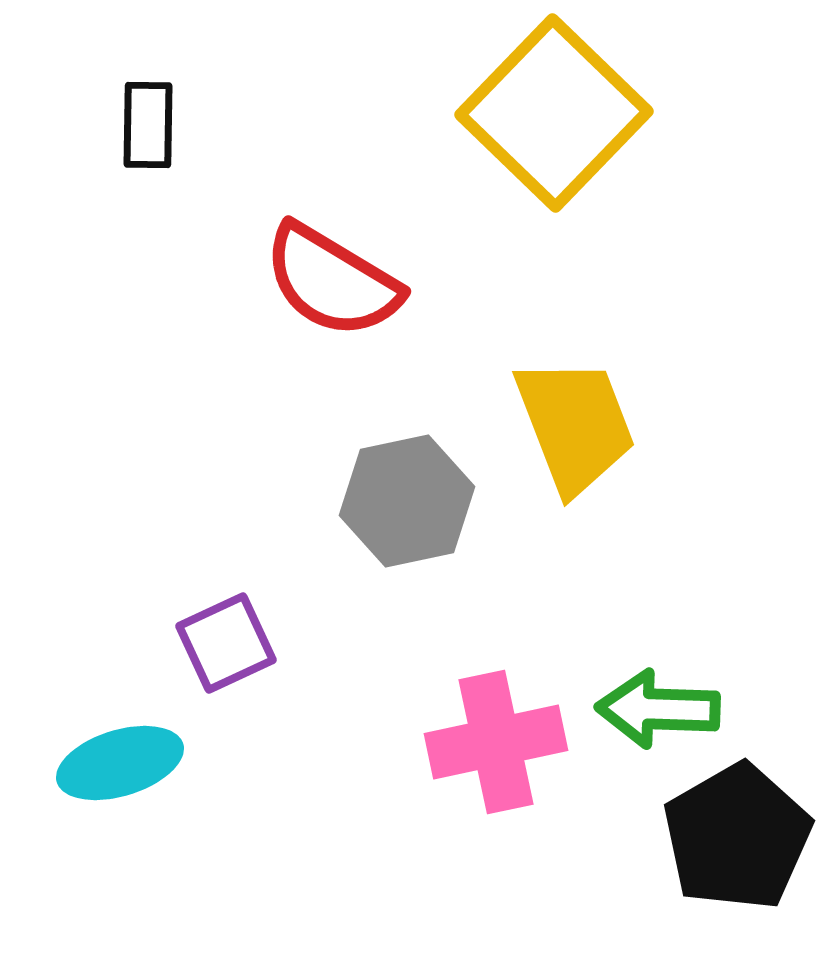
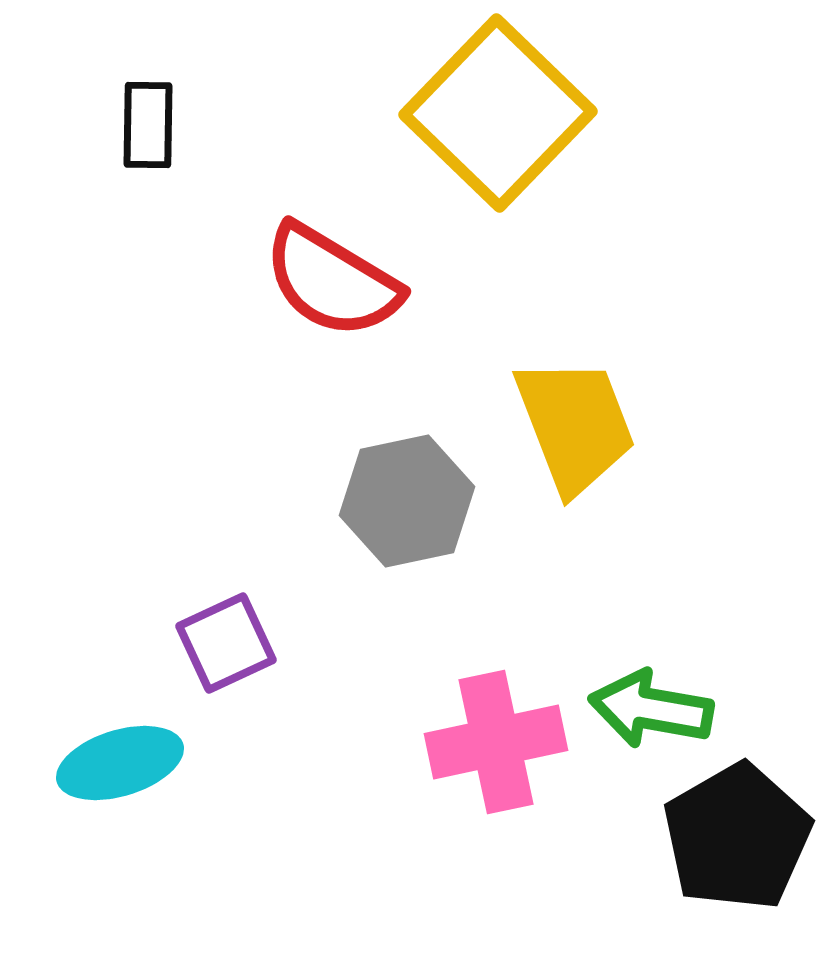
yellow square: moved 56 px left
green arrow: moved 7 px left; rotated 8 degrees clockwise
